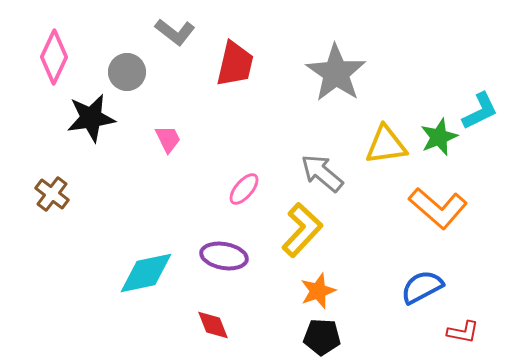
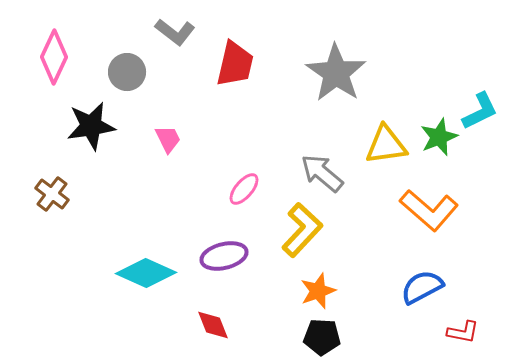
black star: moved 8 px down
orange L-shape: moved 9 px left, 2 px down
purple ellipse: rotated 24 degrees counterclockwise
cyan diamond: rotated 36 degrees clockwise
